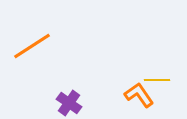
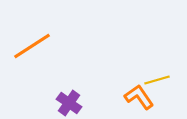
yellow line: rotated 15 degrees counterclockwise
orange L-shape: moved 2 px down
